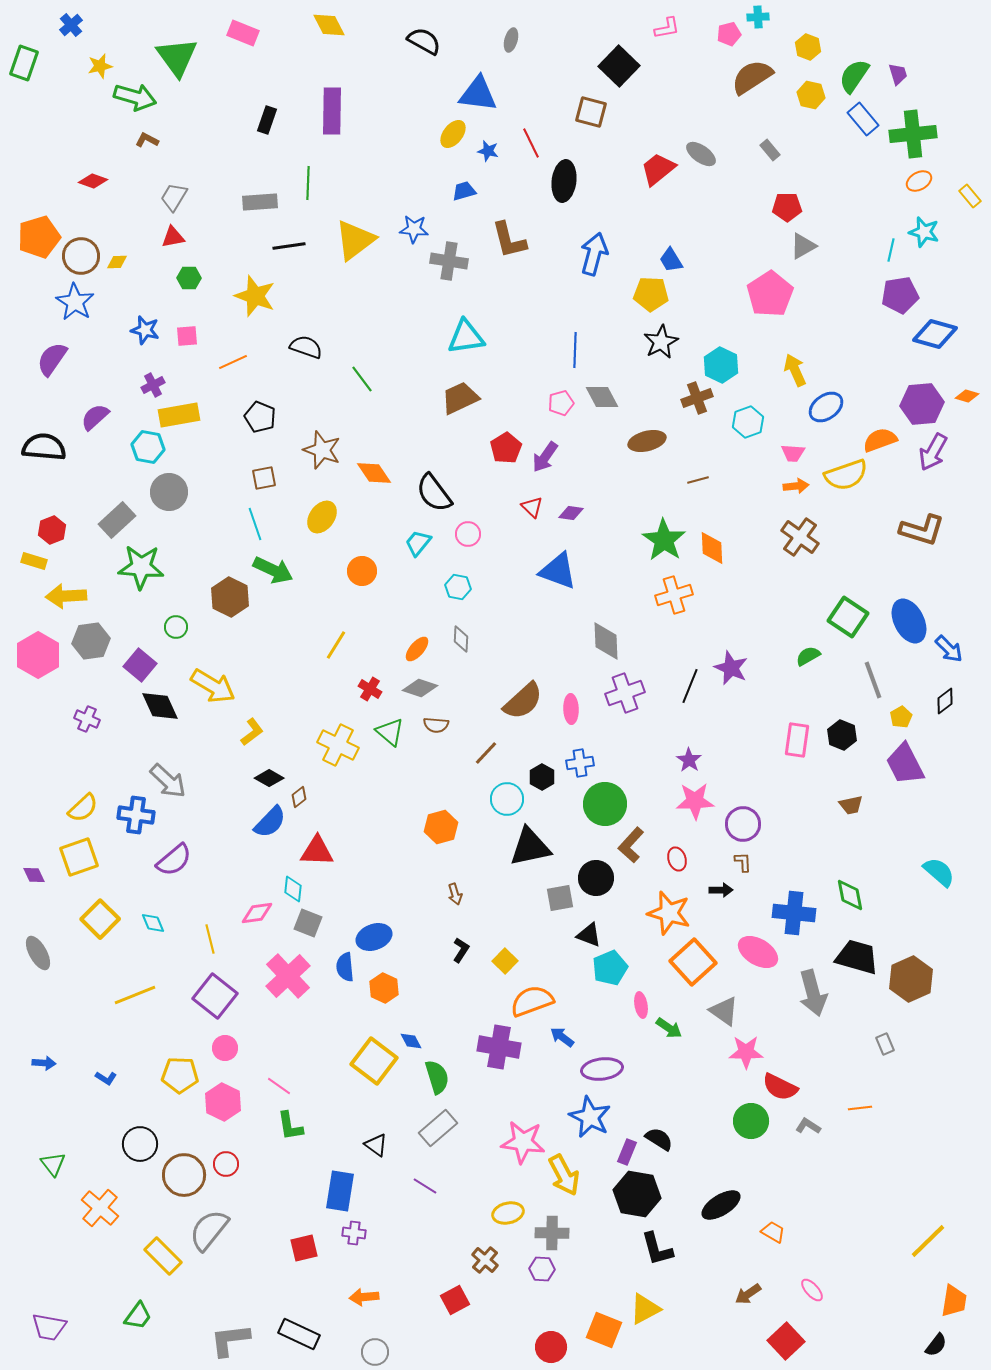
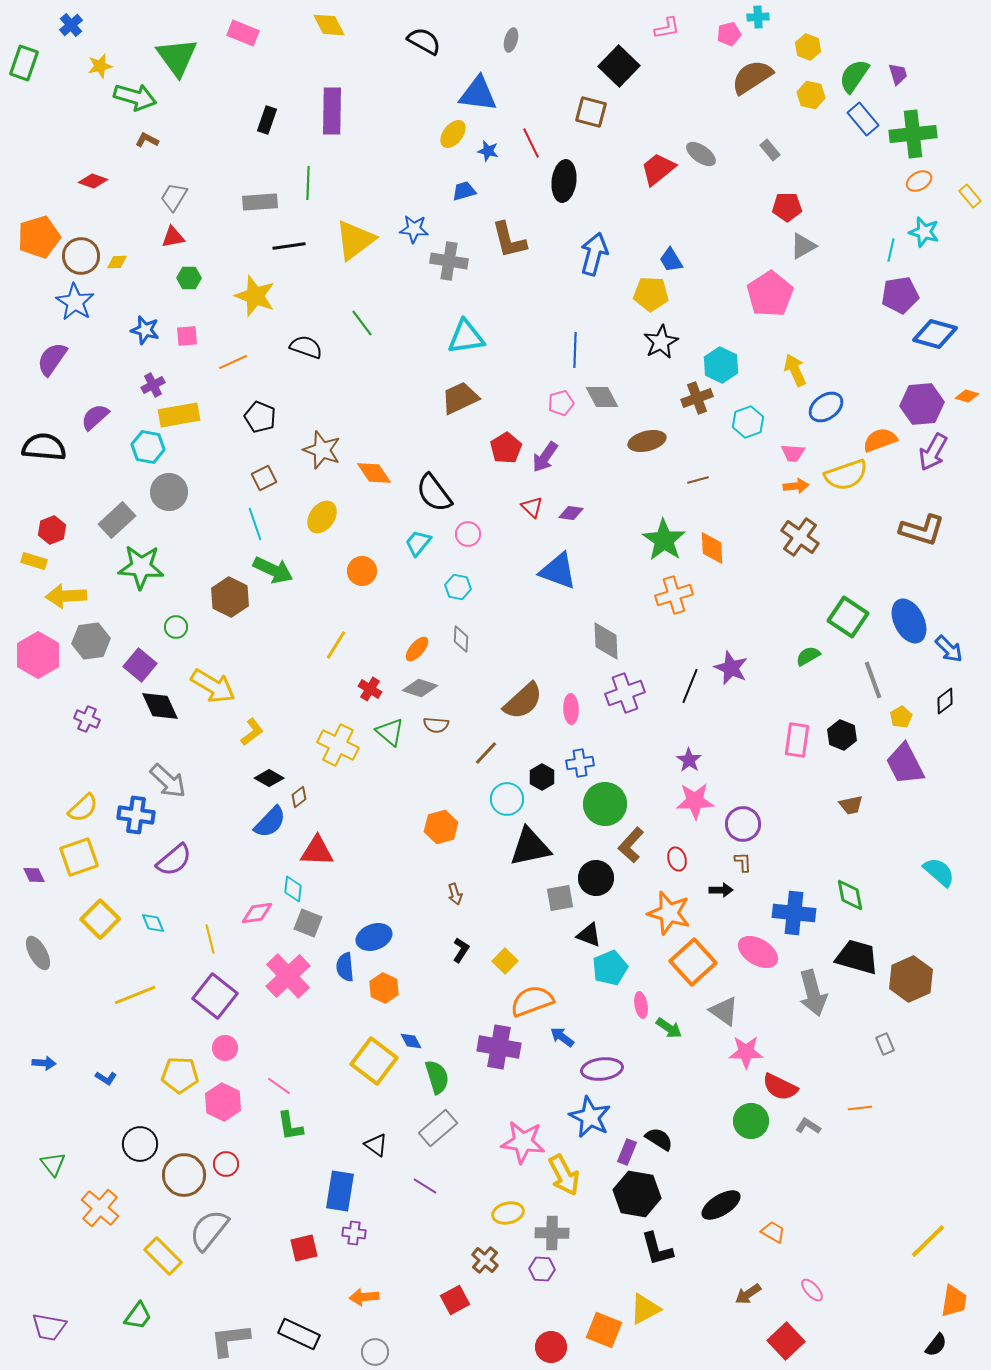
green line at (362, 379): moved 56 px up
brown square at (264, 478): rotated 15 degrees counterclockwise
